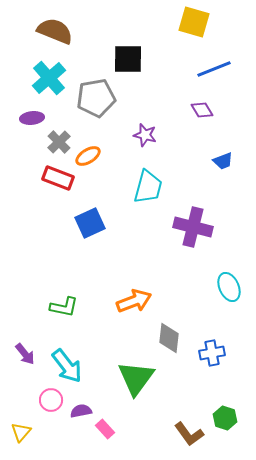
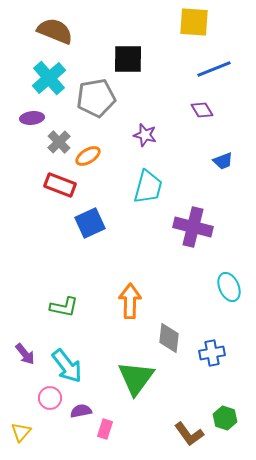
yellow square: rotated 12 degrees counterclockwise
red rectangle: moved 2 px right, 7 px down
orange arrow: moved 4 px left; rotated 68 degrees counterclockwise
pink circle: moved 1 px left, 2 px up
pink rectangle: rotated 60 degrees clockwise
